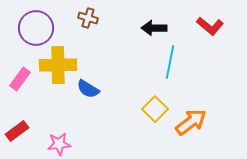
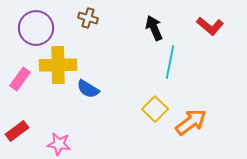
black arrow: rotated 65 degrees clockwise
pink star: rotated 15 degrees clockwise
